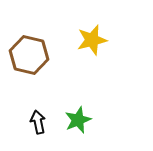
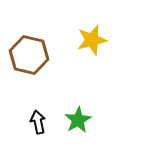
green star: rotated 8 degrees counterclockwise
